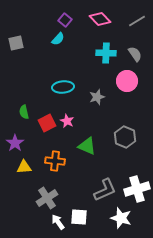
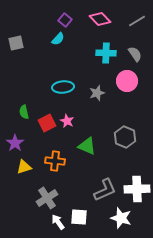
gray star: moved 4 px up
yellow triangle: rotated 14 degrees counterclockwise
white cross: rotated 15 degrees clockwise
